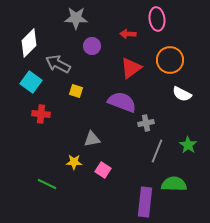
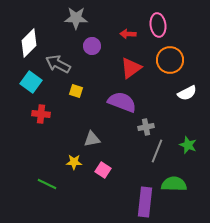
pink ellipse: moved 1 px right, 6 px down
white semicircle: moved 5 px right, 1 px up; rotated 54 degrees counterclockwise
gray cross: moved 4 px down
green star: rotated 12 degrees counterclockwise
